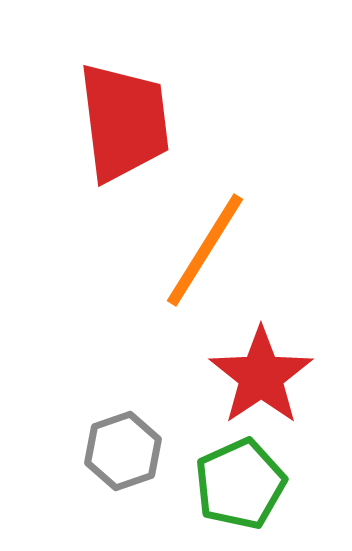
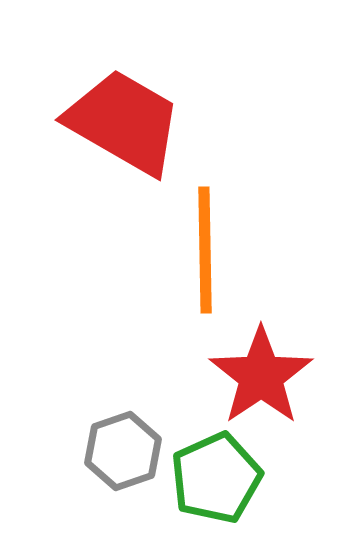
red trapezoid: rotated 53 degrees counterclockwise
orange line: rotated 33 degrees counterclockwise
green pentagon: moved 24 px left, 6 px up
